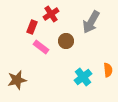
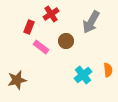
red rectangle: moved 3 px left
cyan cross: moved 2 px up
